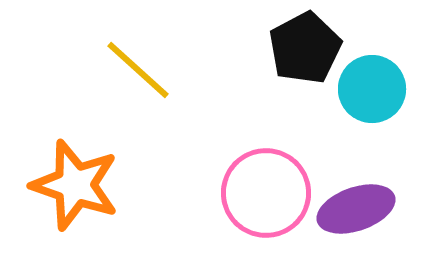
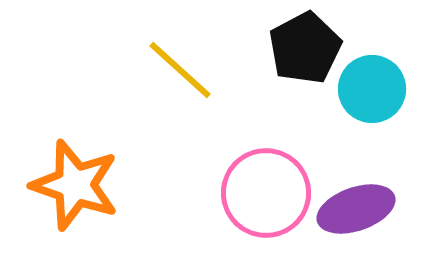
yellow line: moved 42 px right
